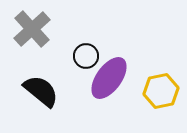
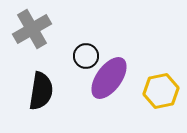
gray cross: rotated 12 degrees clockwise
black semicircle: rotated 60 degrees clockwise
